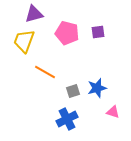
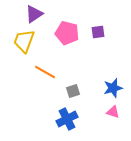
purple triangle: rotated 18 degrees counterclockwise
blue star: moved 16 px right
